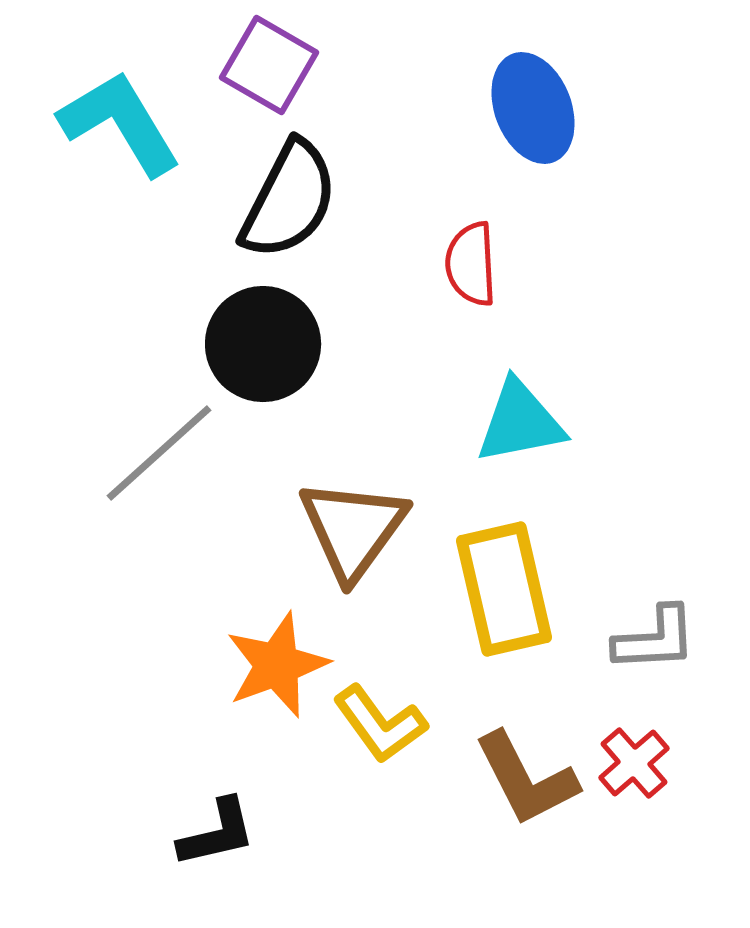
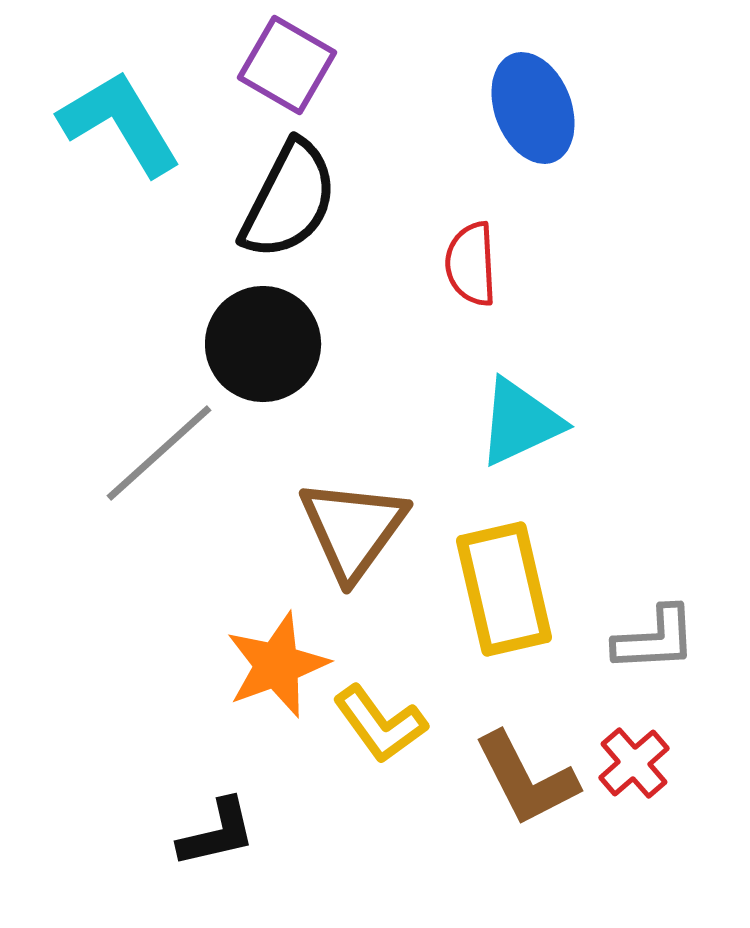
purple square: moved 18 px right
cyan triangle: rotated 14 degrees counterclockwise
